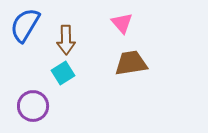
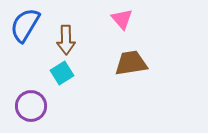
pink triangle: moved 4 px up
cyan square: moved 1 px left
purple circle: moved 2 px left
